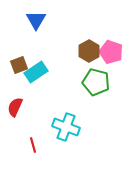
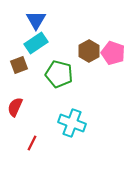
pink pentagon: moved 2 px right, 1 px down
cyan rectangle: moved 29 px up
green pentagon: moved 37 px left, 8 px up
cyan cross: moved 6 px right, 4 px up
red line: moved 1 px left, 2 px up; rotated 42 degrees clockwise
